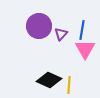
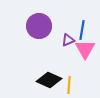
purple triangle: moved 7 px right, 6 px down; rotated 24 degrees clockwise
